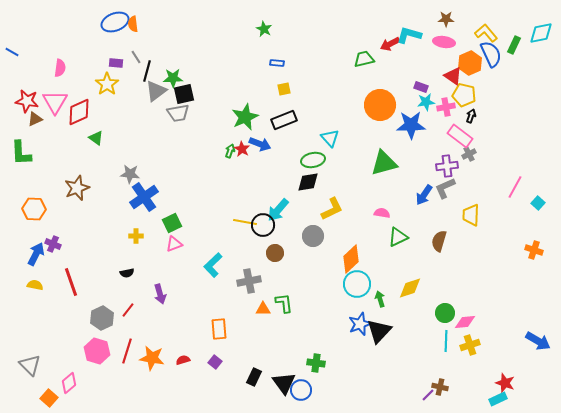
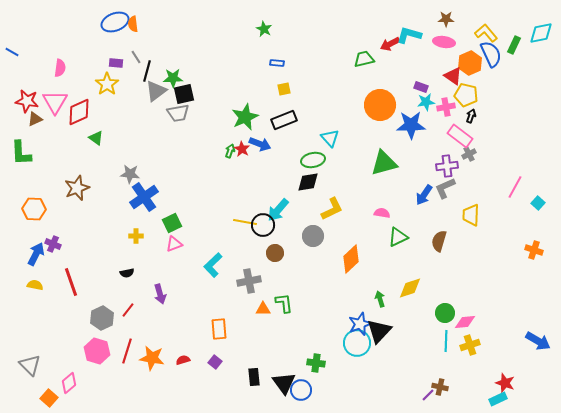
yellow pentagon at (464, 95): moved 2 px right
cyan circle at (357, 284): moved 59 px down
black rectangle at (254, 377): rotated 30 degrees counterclockwise
